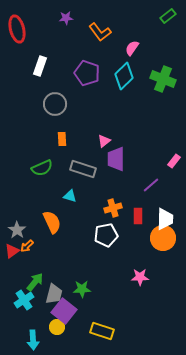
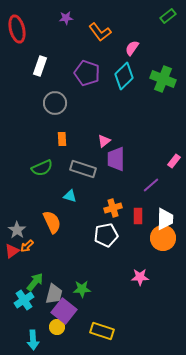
gray circle: moved 1 px up
